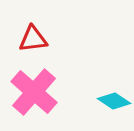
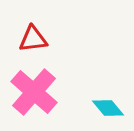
cyan diamond: moved 6 px left, 7 px down; rotated 16 degrees clockwise
